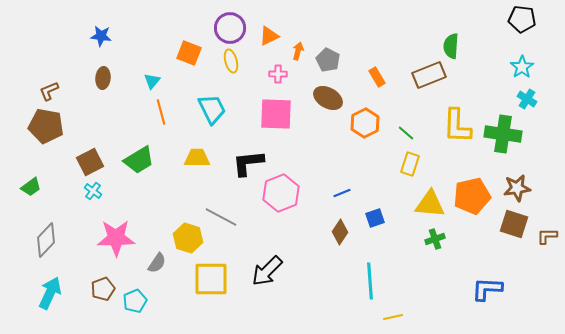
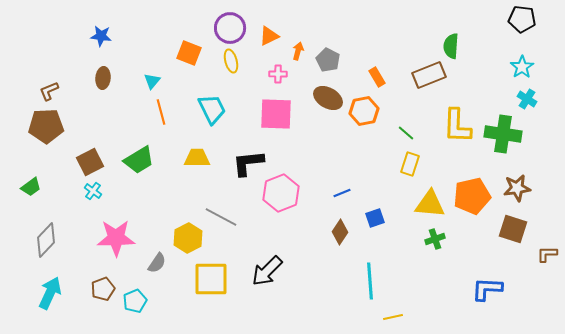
orange hexagon at (365, 123): moved 1 px left, 12 px up; rotated 16 degrees clockwise
brown pentagon at (46, 126): rotated 12 degrees counterclockwise
brown square at (514, 224): moved 1 px left, 5 px down
brown L-shape at (547, 236): moved 18 px down
yellow hexagon at (188, 238): rotated 16 degrees clockwise
